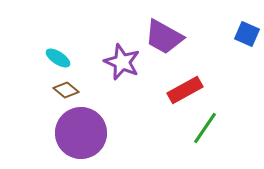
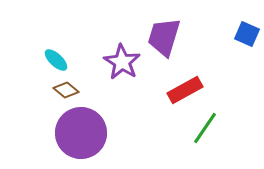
purple trapezoid: rotated 78 degrees clockwise
cyan ellipse: moved 2 px left, 2 px down; rotated 10 degrees clockwise
purple star: rotated 9 degrees clockwise
